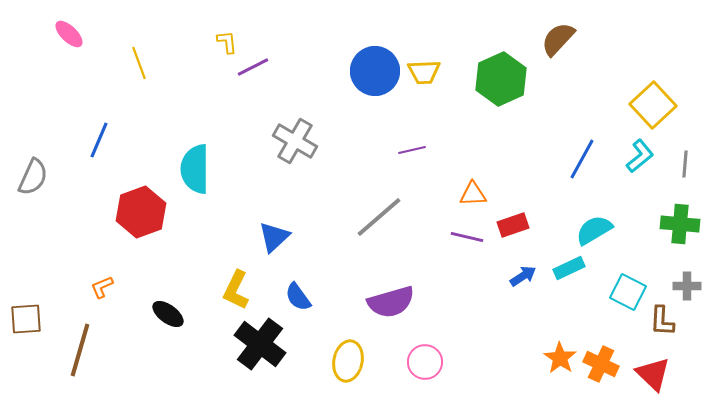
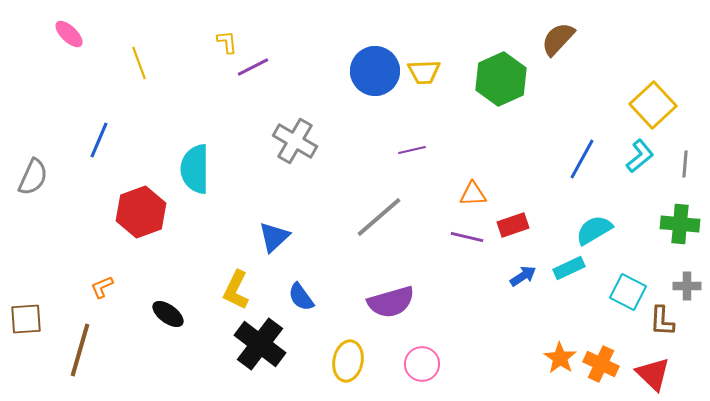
blue semicircle at (298, 297): moved 3 px right
pink circle at (425, 362): moved 3 px left, 2 px down
